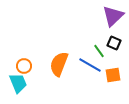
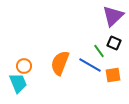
orange semicircle: moved 1 px right, 1 px up
